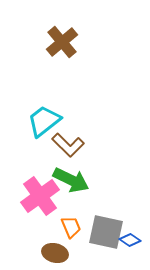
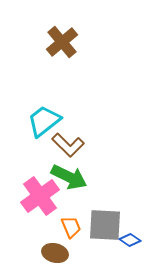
green arrow: moved 2 px left, 3 px up
gray square: moved 1 px left, 7 px up; rotated 9 degrees counterclockwise
